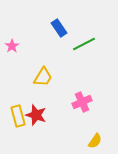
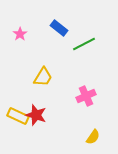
blue rectangle: rotated 18 degrees counterclockwise
pink star: moved 8 px right, 12 px up
pink cross: moved 4 px right, 6 px up
yellow rectangle: rotated 50 degrees counterclockwise
yellow semicircle: moved 2 px left, 4 px up
